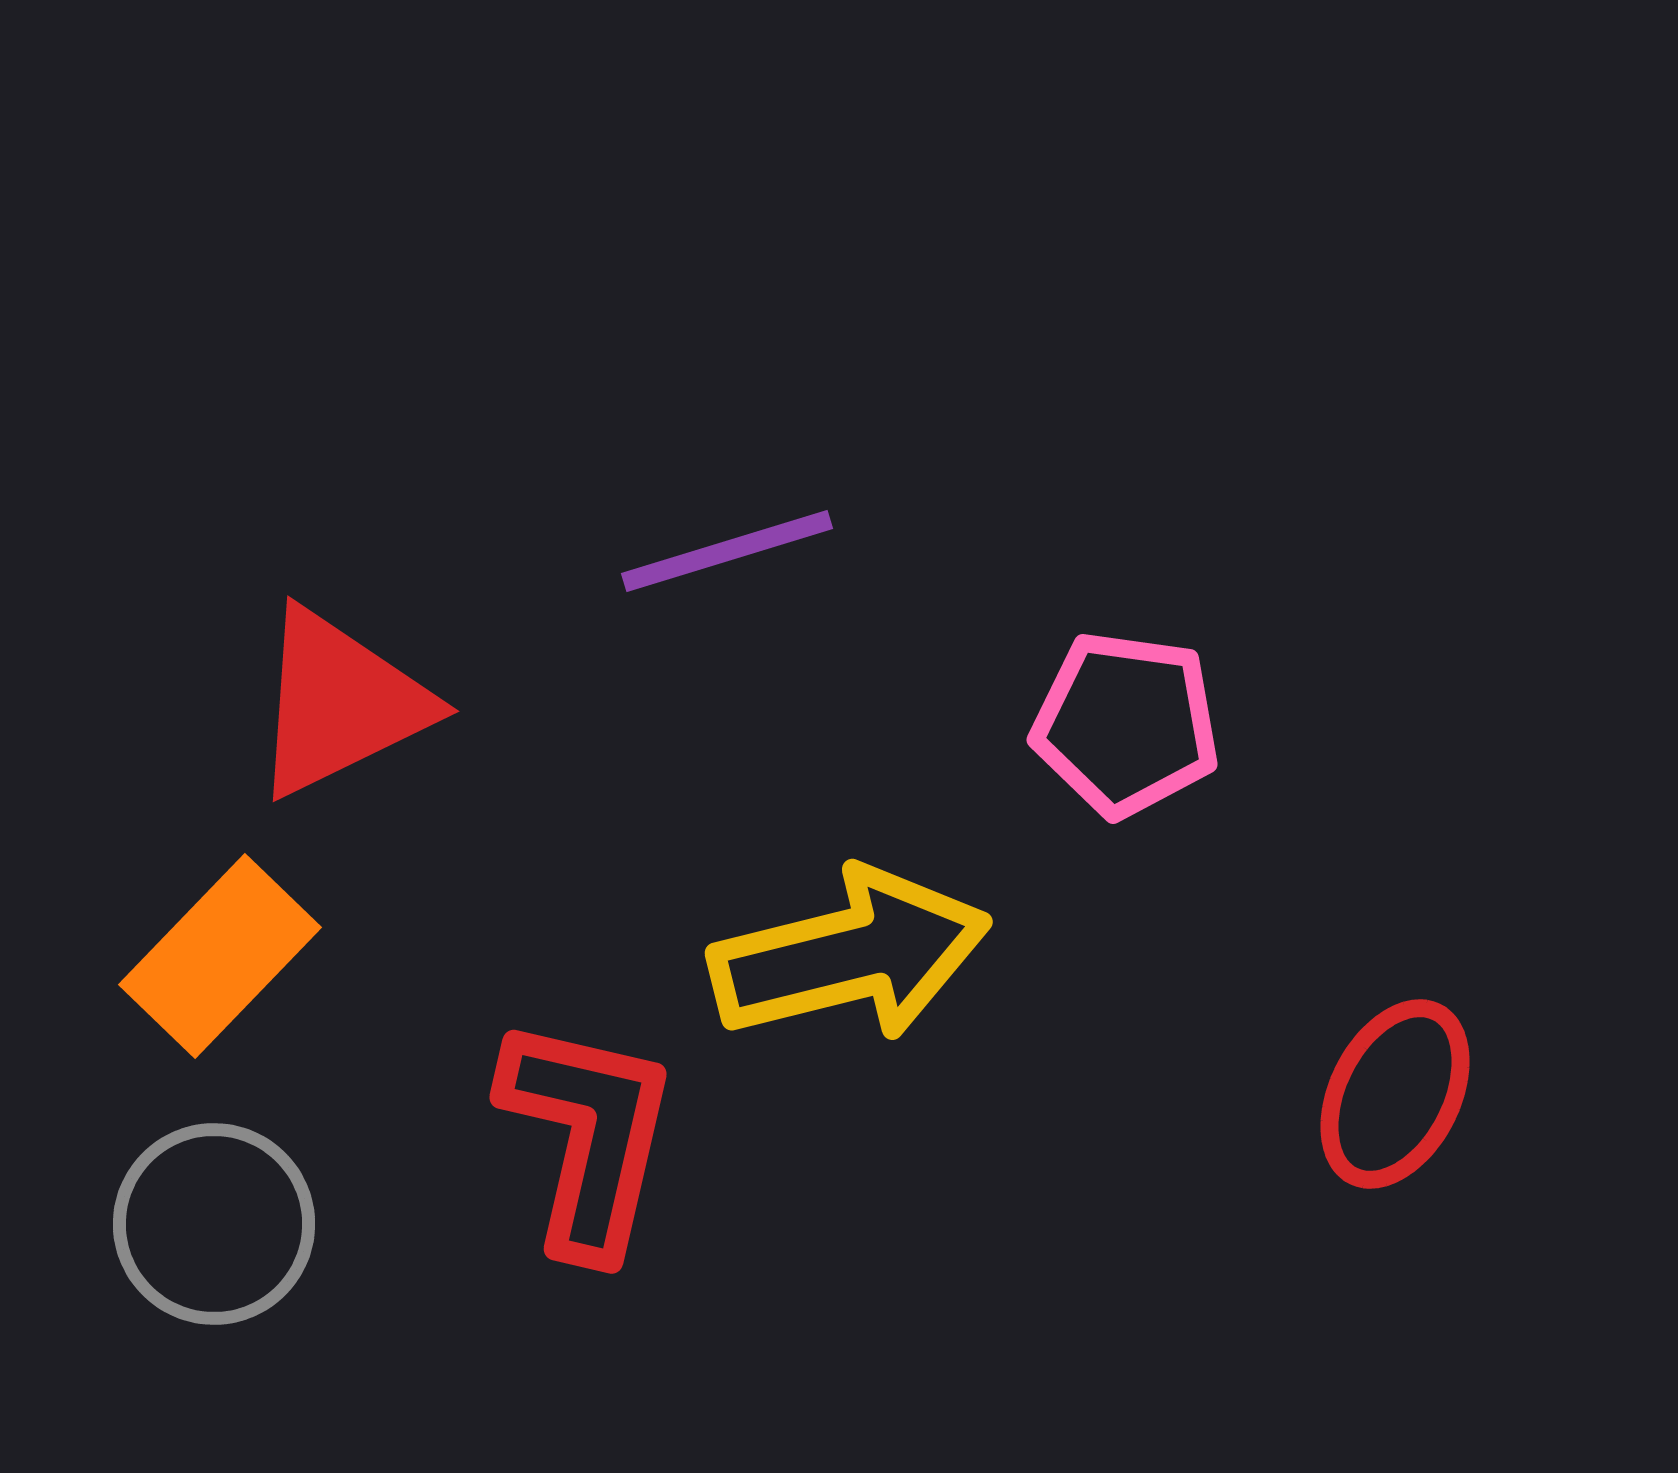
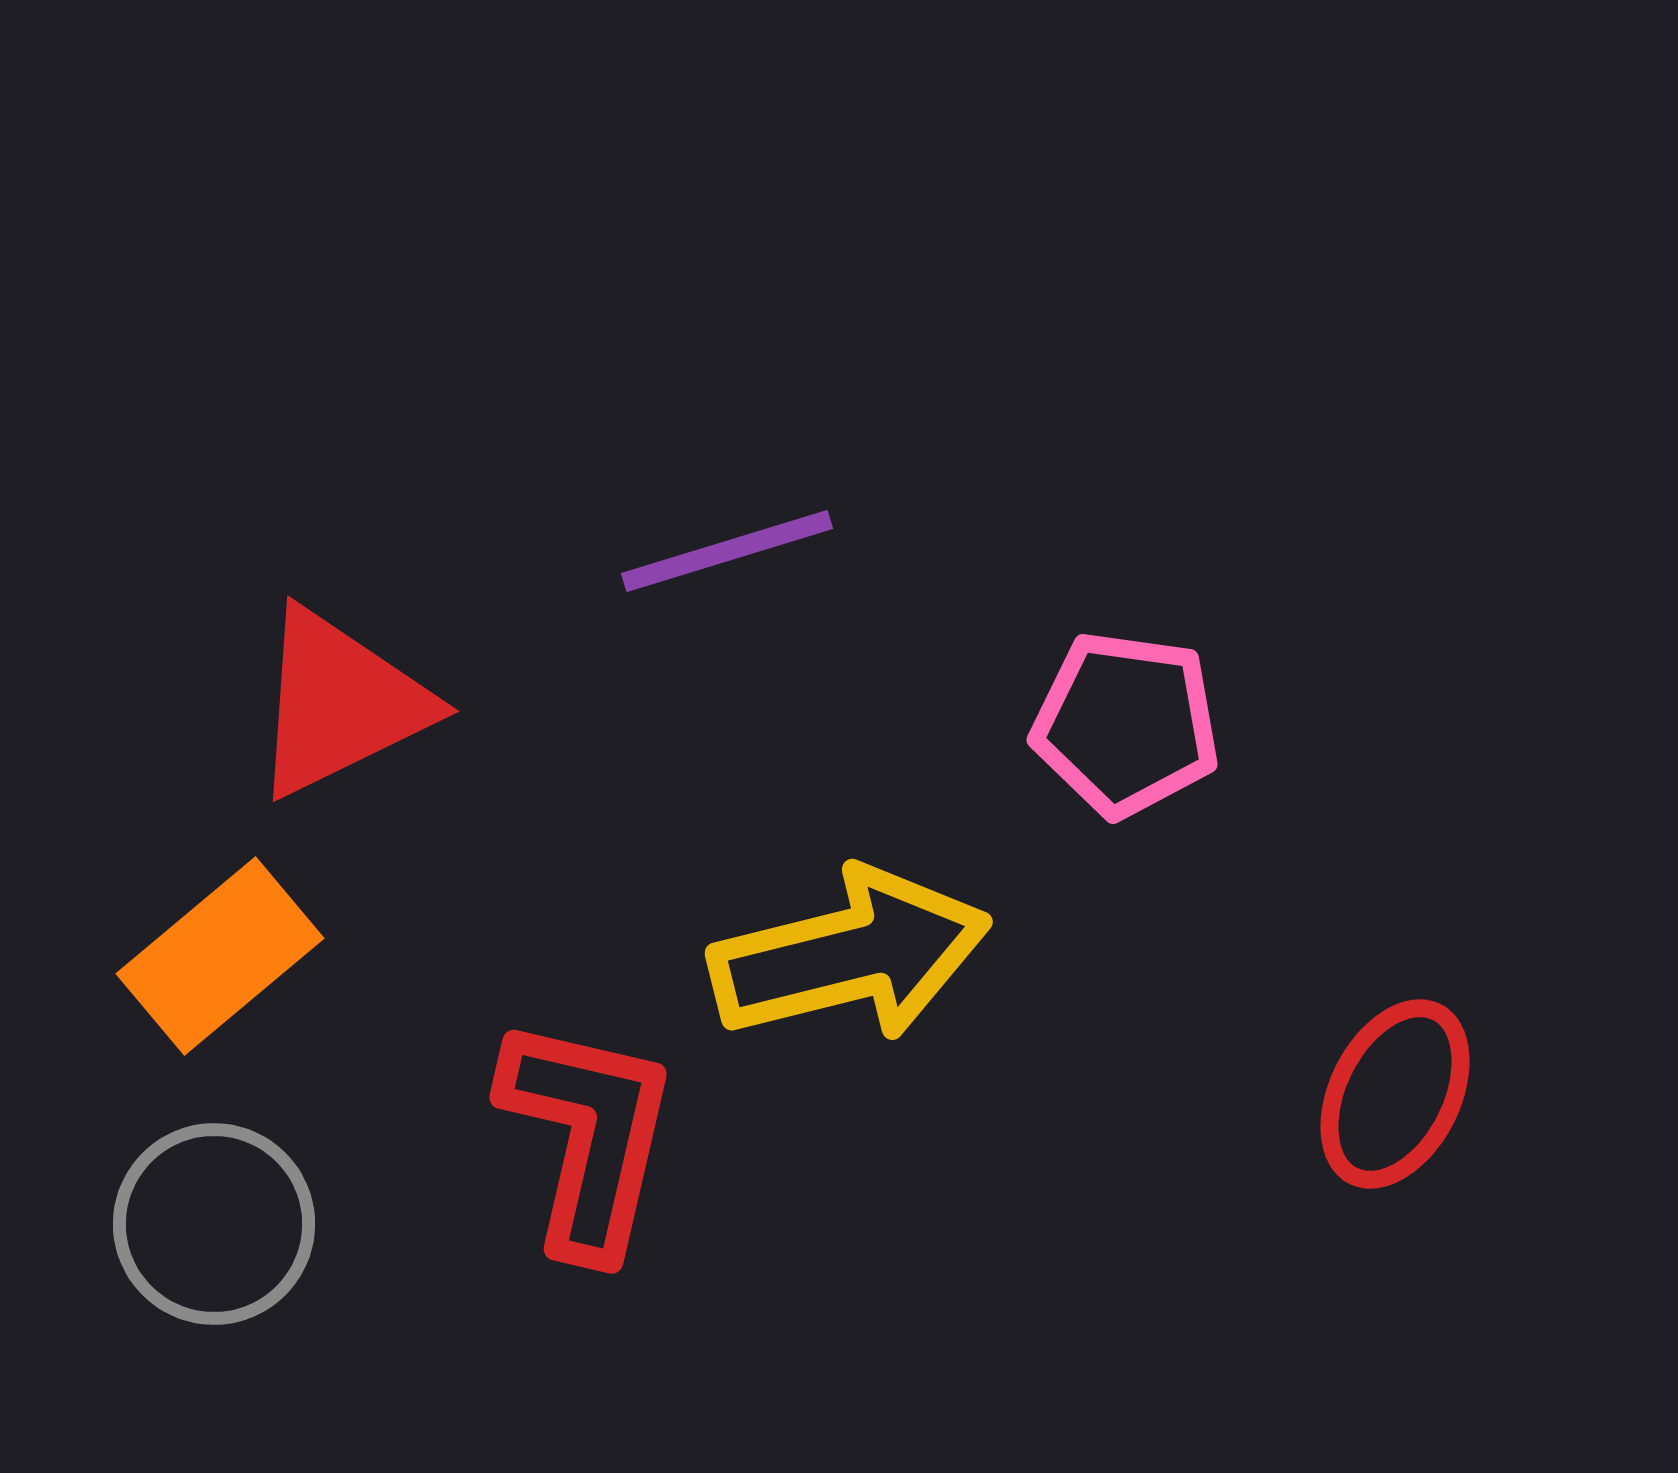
orange rectangle: rotated 6 degrees clockwise
